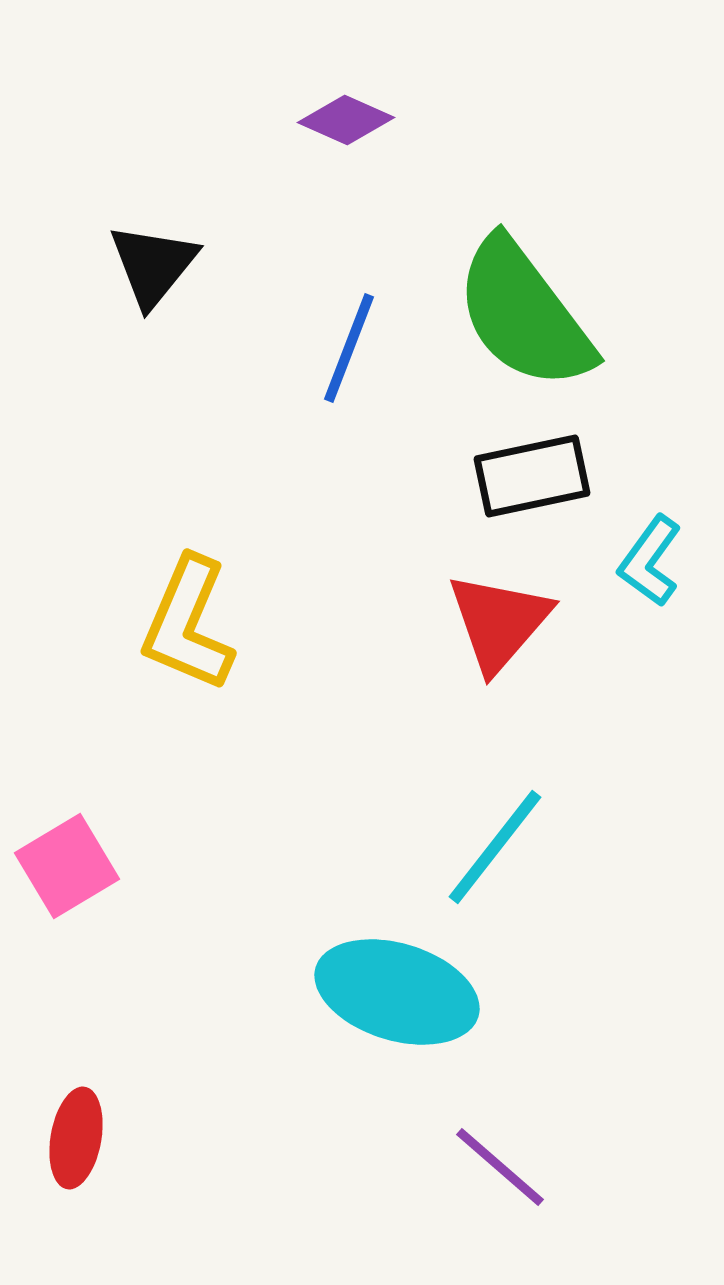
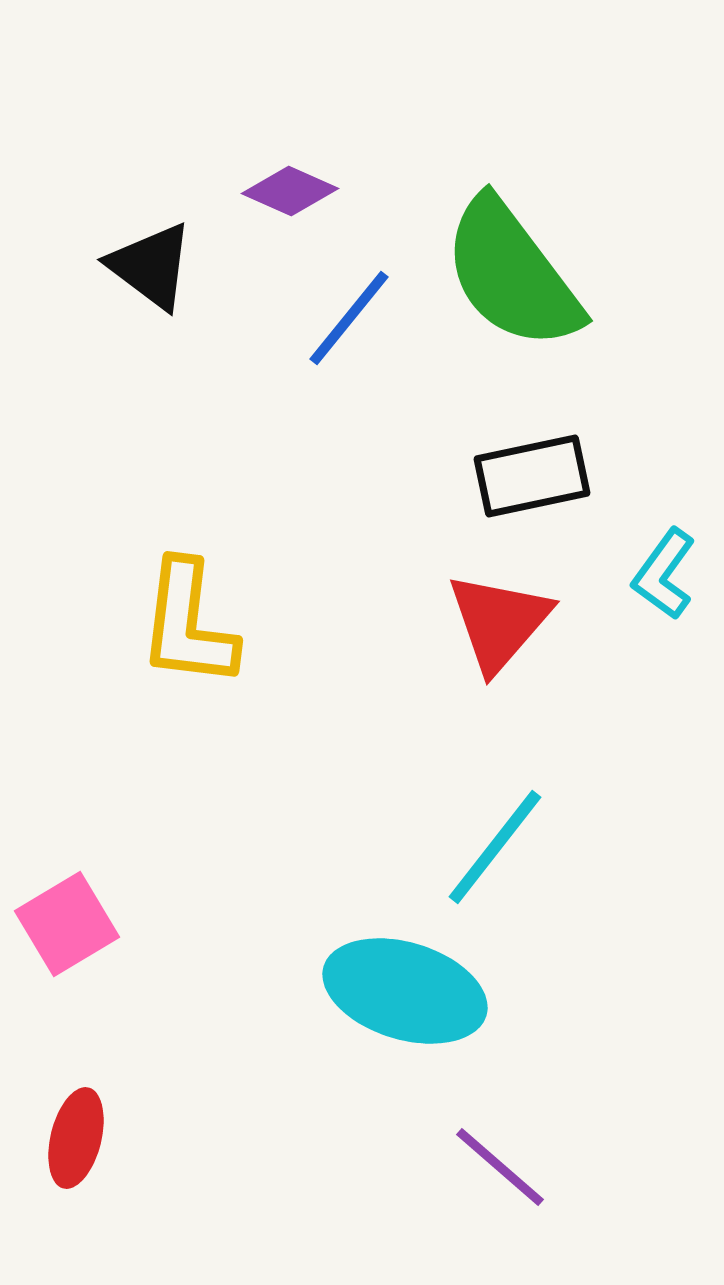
purple diamond: moved 56 px left, 71 px down
black triangle: moved 2 px left, 1 px down; rotated 32 degrees counterclockwise
green semicircle: moved 12 px left, 40 px up
blue line: moved 30 px up; rotated 18 degrees clockwise
cyan L-shape: moved 14 px right, 13 px down
yellow L-shape: rotated 16 degrees counterclockwise
pink square: moved 58 px down
cyan ellipse: moved 8 px right, 1 px up
red ellipse: rotated 4 degrees clockwise
